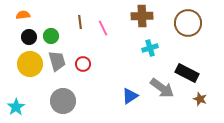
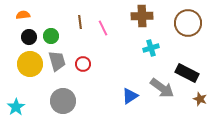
cyan cross: moved 1 px right
